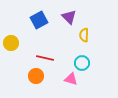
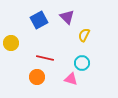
purple triangle: moved 2 px left
yellow semicircle: rotated 24 degrees clockwise
orange circle: moved 1 px right, 1 px down
